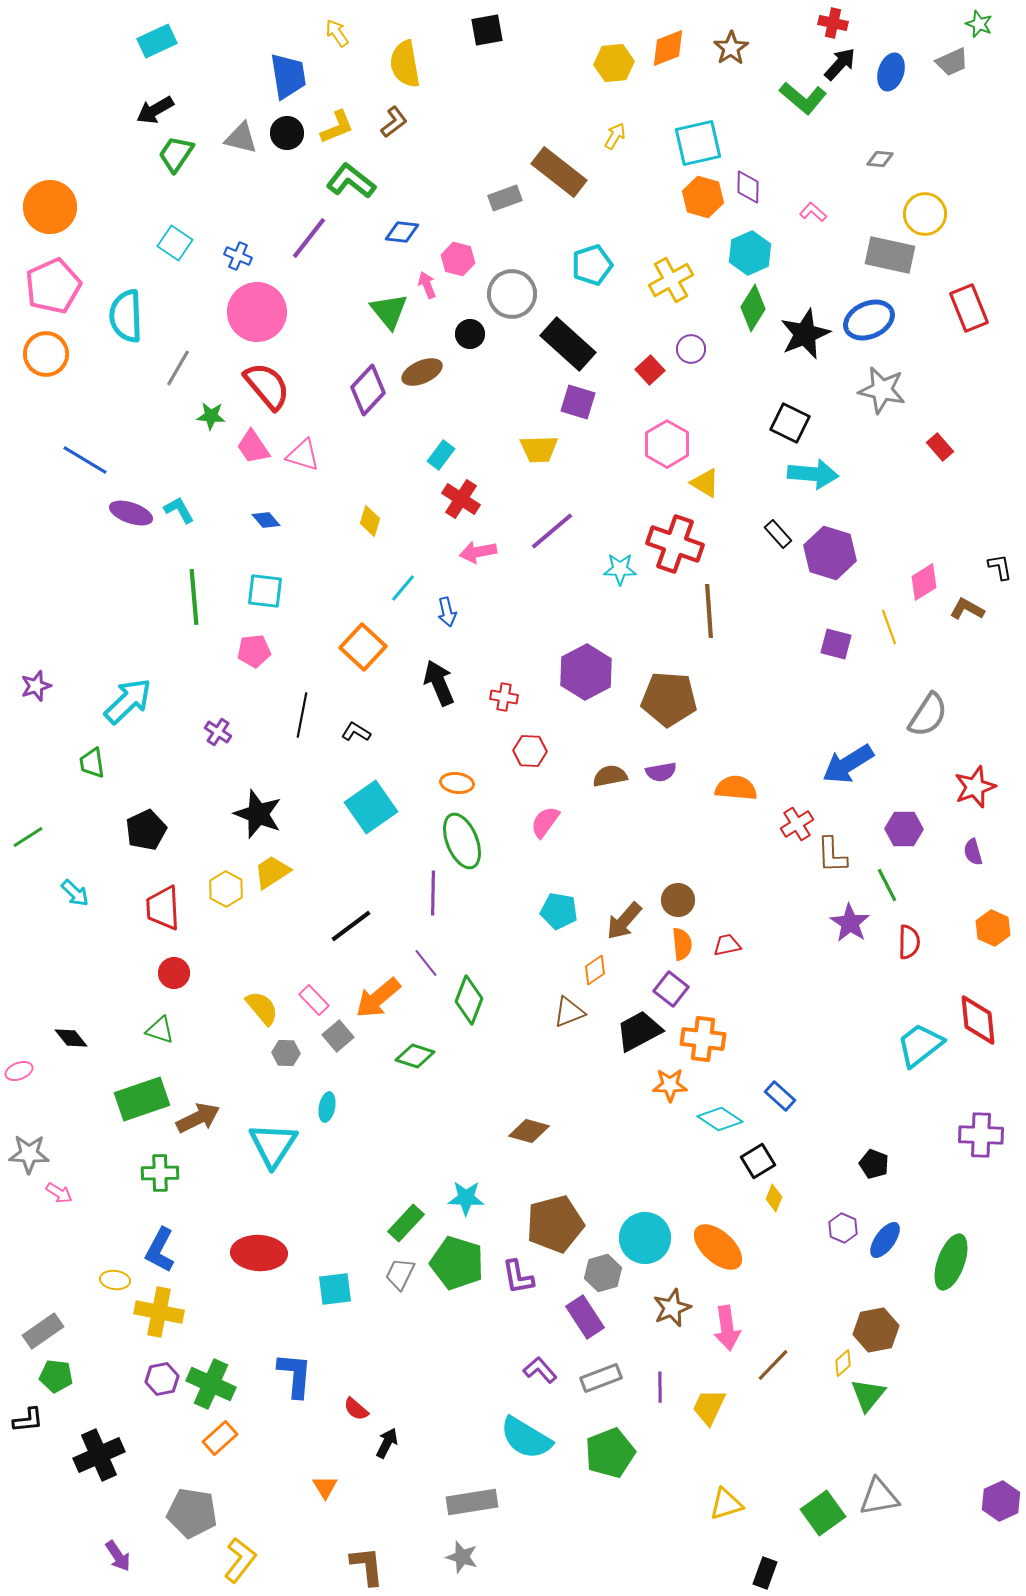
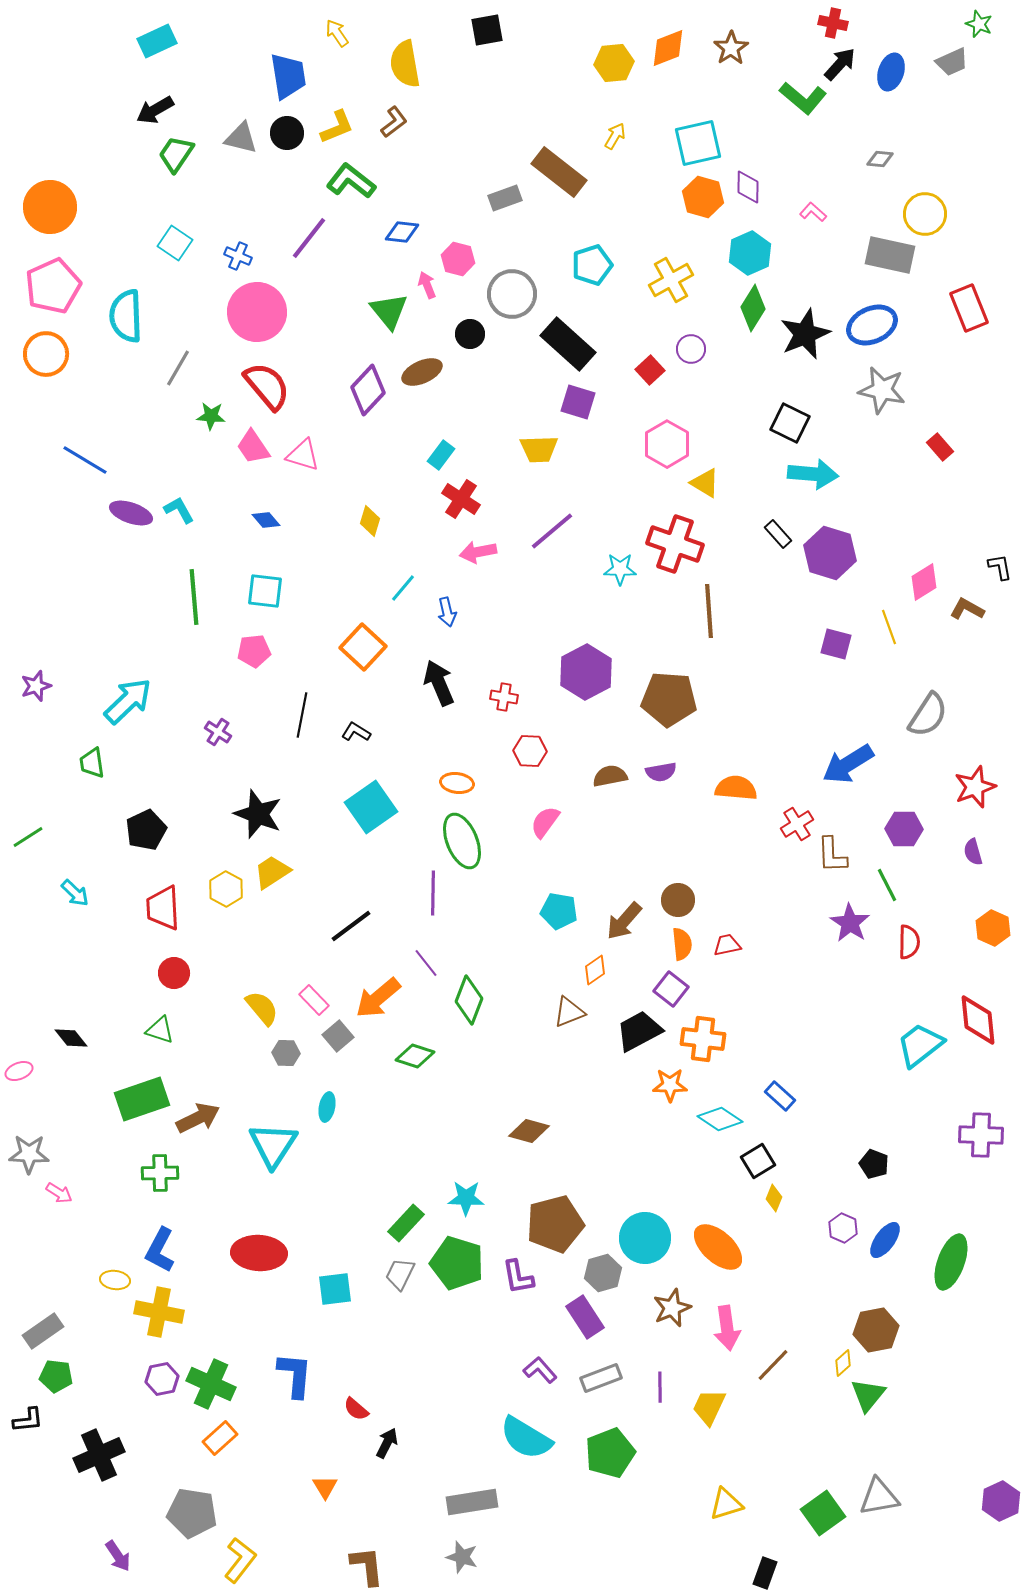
blue ellipse at (869, 320): moved 3 px right, 5 px down
